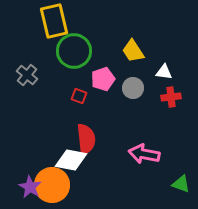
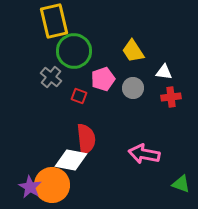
gray cross: moved 24 px right, 2 px down
